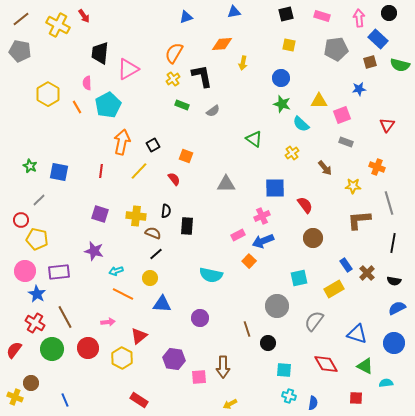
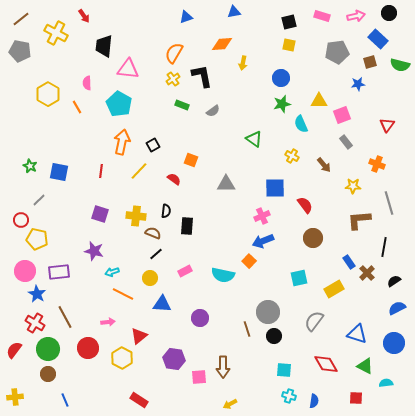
black square at (286, 14): moved 3 px right, 8 px down
pink arrow at (359, 18): moved 3 px left, 2 px up; rotated 84 degrees clockwise
yellow cross at (58, 25): moved 2 px left, 8 px down
gray pentagon at (336, 49): moved 1 px right, 3 px down
black trapezoid at (100, 53): moved 4 px right, 7 px up
pink triangle at (128, 69): rotated 35 degrees clockwise
blue star at (359, 89): moved 1 px left, 5 px up
green star at (282, 104): rotated 30 degrees counterclockwise
cyan pentagon at (108, 105): moved 11 px right, 1 px up; rotated 15 degrees counterclockwise
cyan semicircle at (301, 124): rotated 24 degrees clockwise
gray rectangle at (346, 142): rotated 32 degrees clockwise
yellow cross at (292, 153): moved 3 px down; rotated 24 degrees counterclockwise
orange square at (186, 156): moved 5 px right, 4 px down
orange cross at (377, 167): moved 3 px up
brown arrow at (325, 168): moved 1 px left, 3 px up
red semicircle at (174, 179): rotated 16 degrees counterclockwise
pink rectangle at (238, 235): moved 53 px left, 36 px down
black line at (393, 243): moved 9 px left, 4 px down
blue rectangle at (346, 265): moved 3 px right, 3 px up
cyan arrow at (116, 271): moved 4 px left, 1 px down
cyan semicircle at (211, 275): moved 12 px right
black semicircle at (394, 281): rotated 136 degrees clockwise
gray circle at (277, 306): moved 9 px left, 6 px down
black circle at (268, 343): moved 6 px right, 7 px up
green circle at (52, 349): moved 4 px left
brown circle at (31, 383): moved 17 px right, 9 px up
yellow cross at (15, 397): rotated 28 degrees counterclockwise
blue semicircle at (313, 403): moved 1 px right, 2 px up
